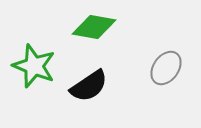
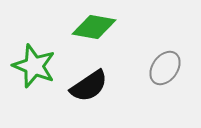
gray ellipse: moved 1 px left
